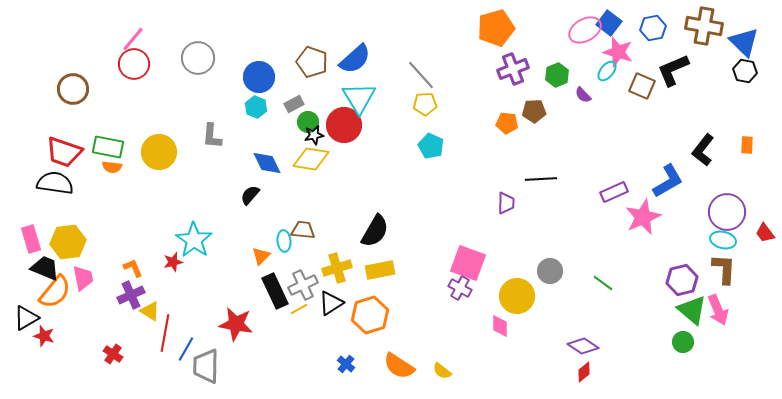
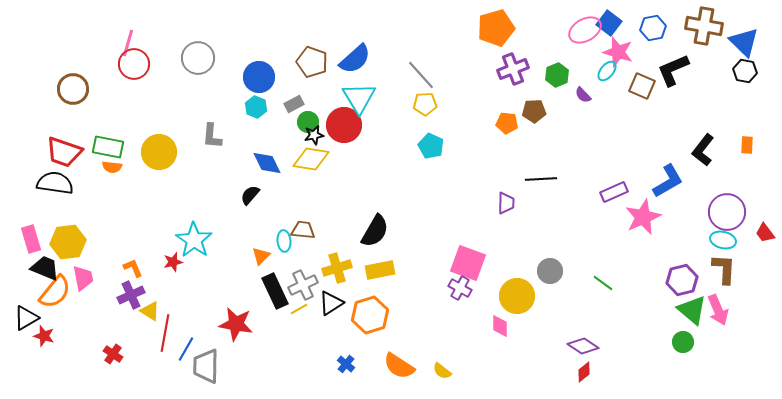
pink line at (133, 39): moved 5 px left, 4 px down; rotated 24 degrees counterclockwise
